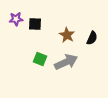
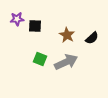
purple star: moved 1 px right
black square: moved 2 px down
black semicircle: rotated 24 degrees clockwise
